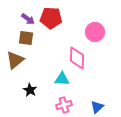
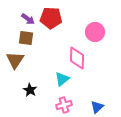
brown triangle: rotated 18 degrees counterclockwise
cyan triangle: rotated 42 degrees counterclockwise
